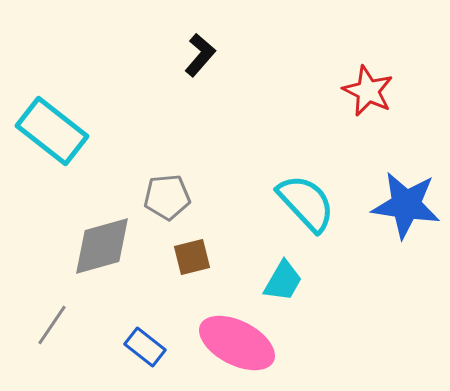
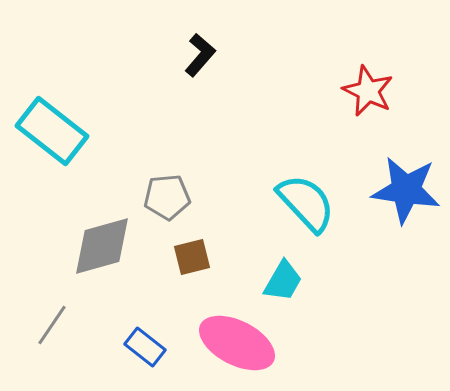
blue star: moved 15 px up
